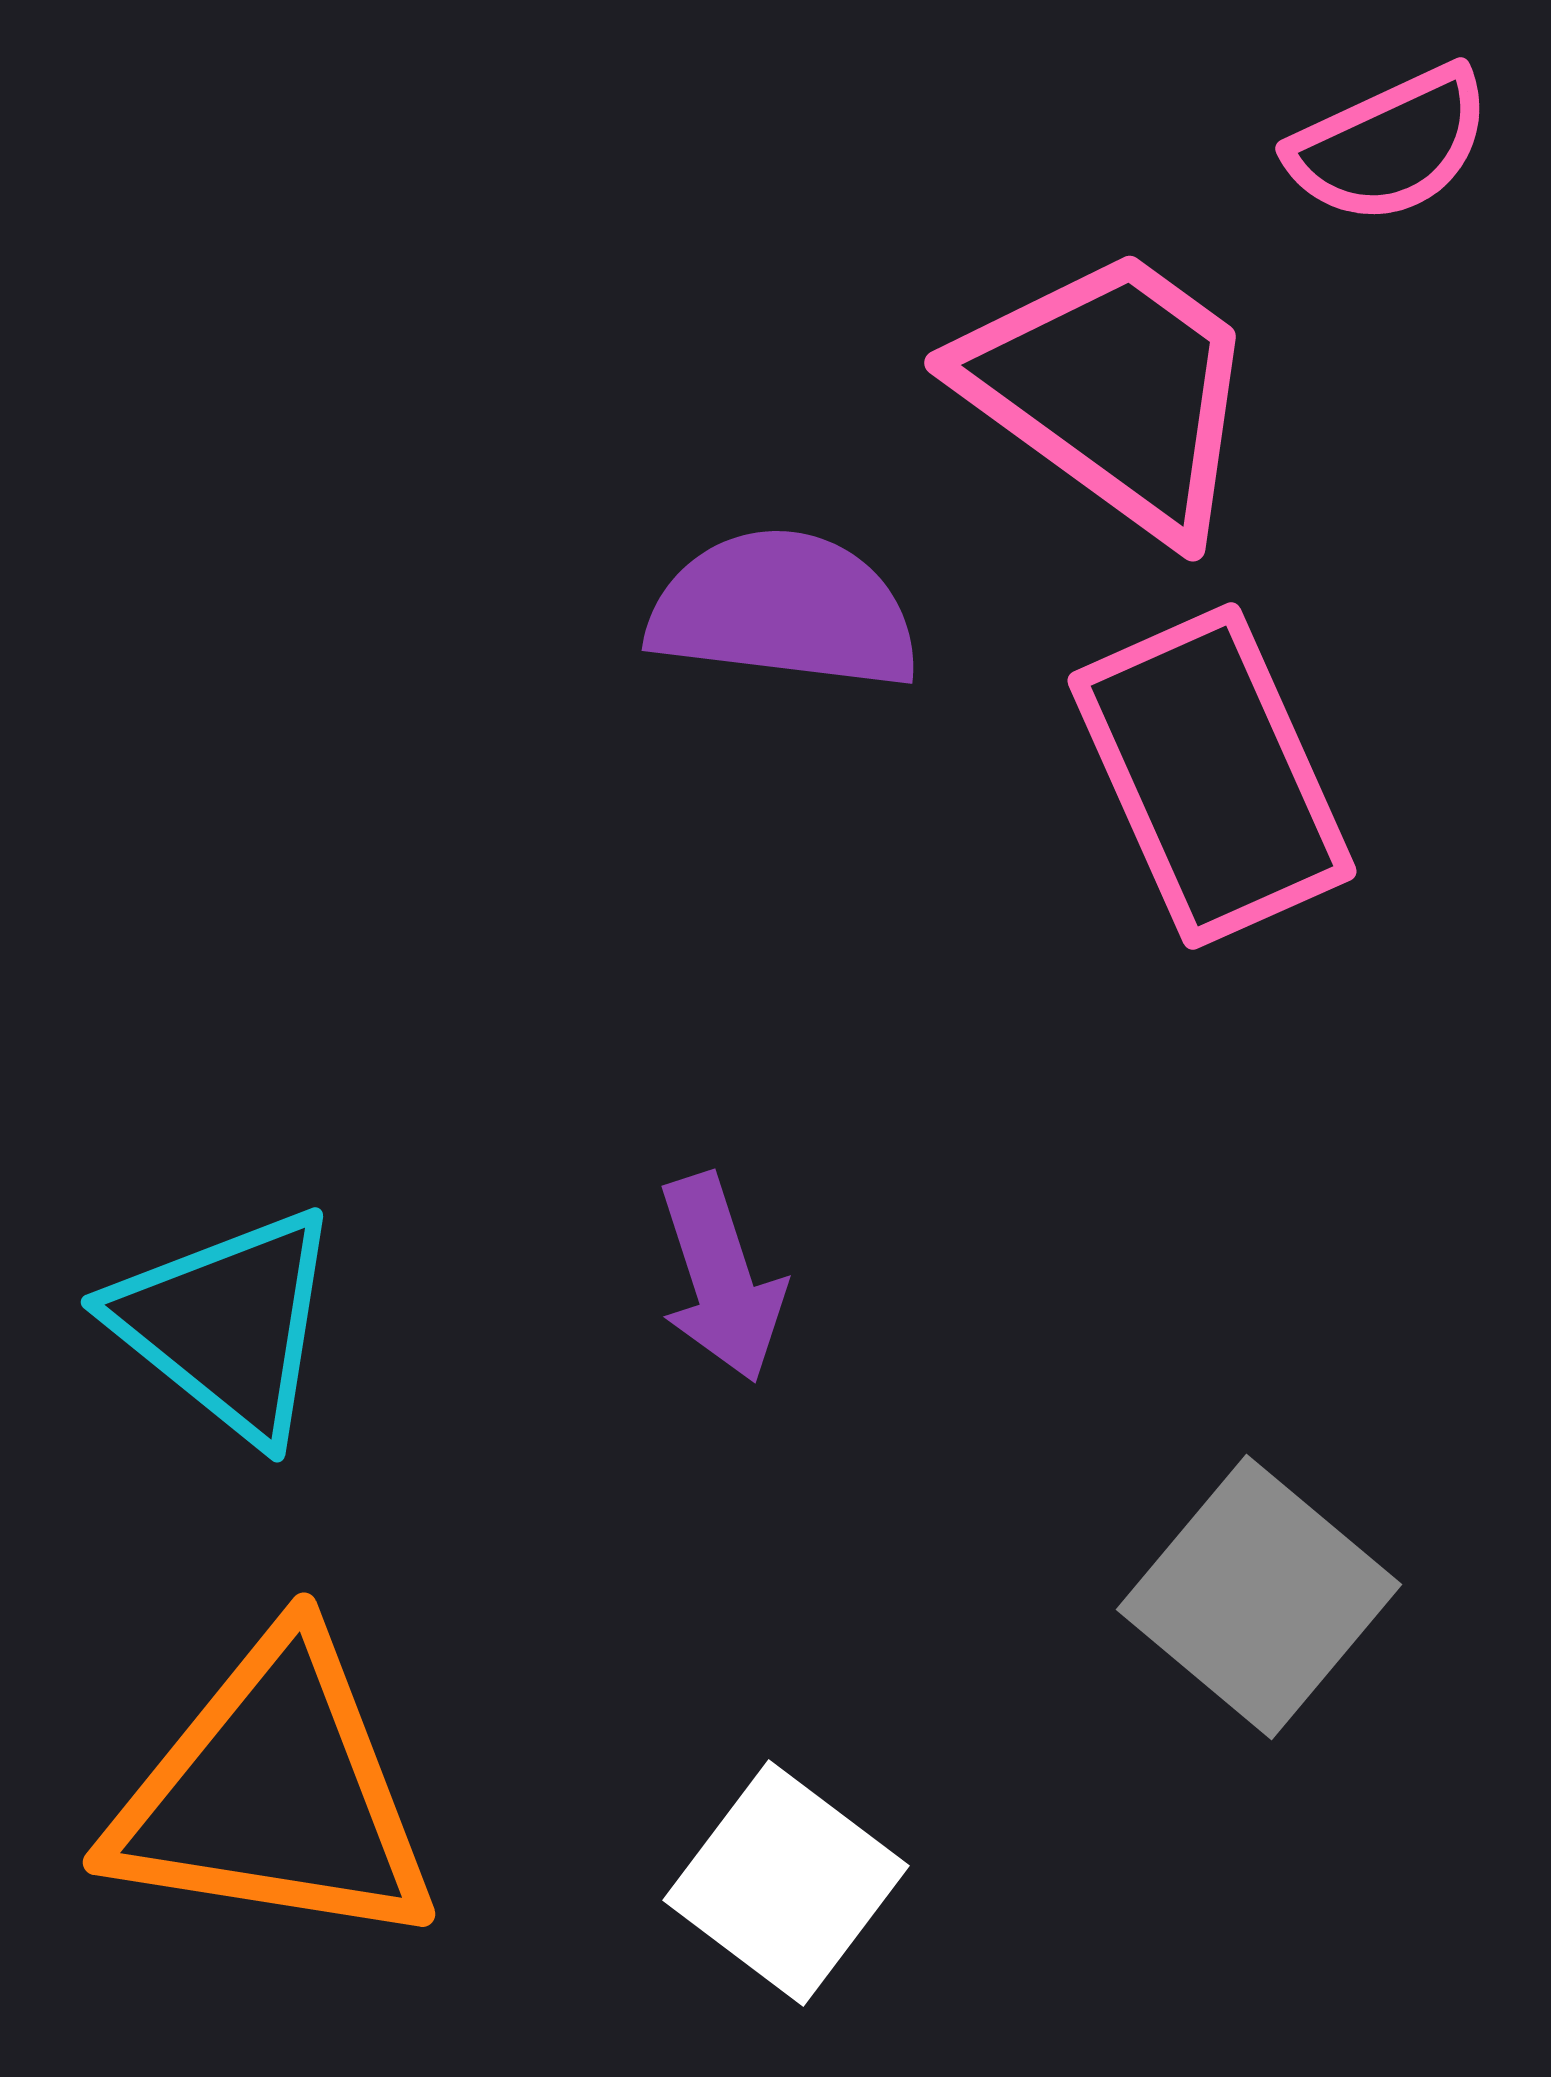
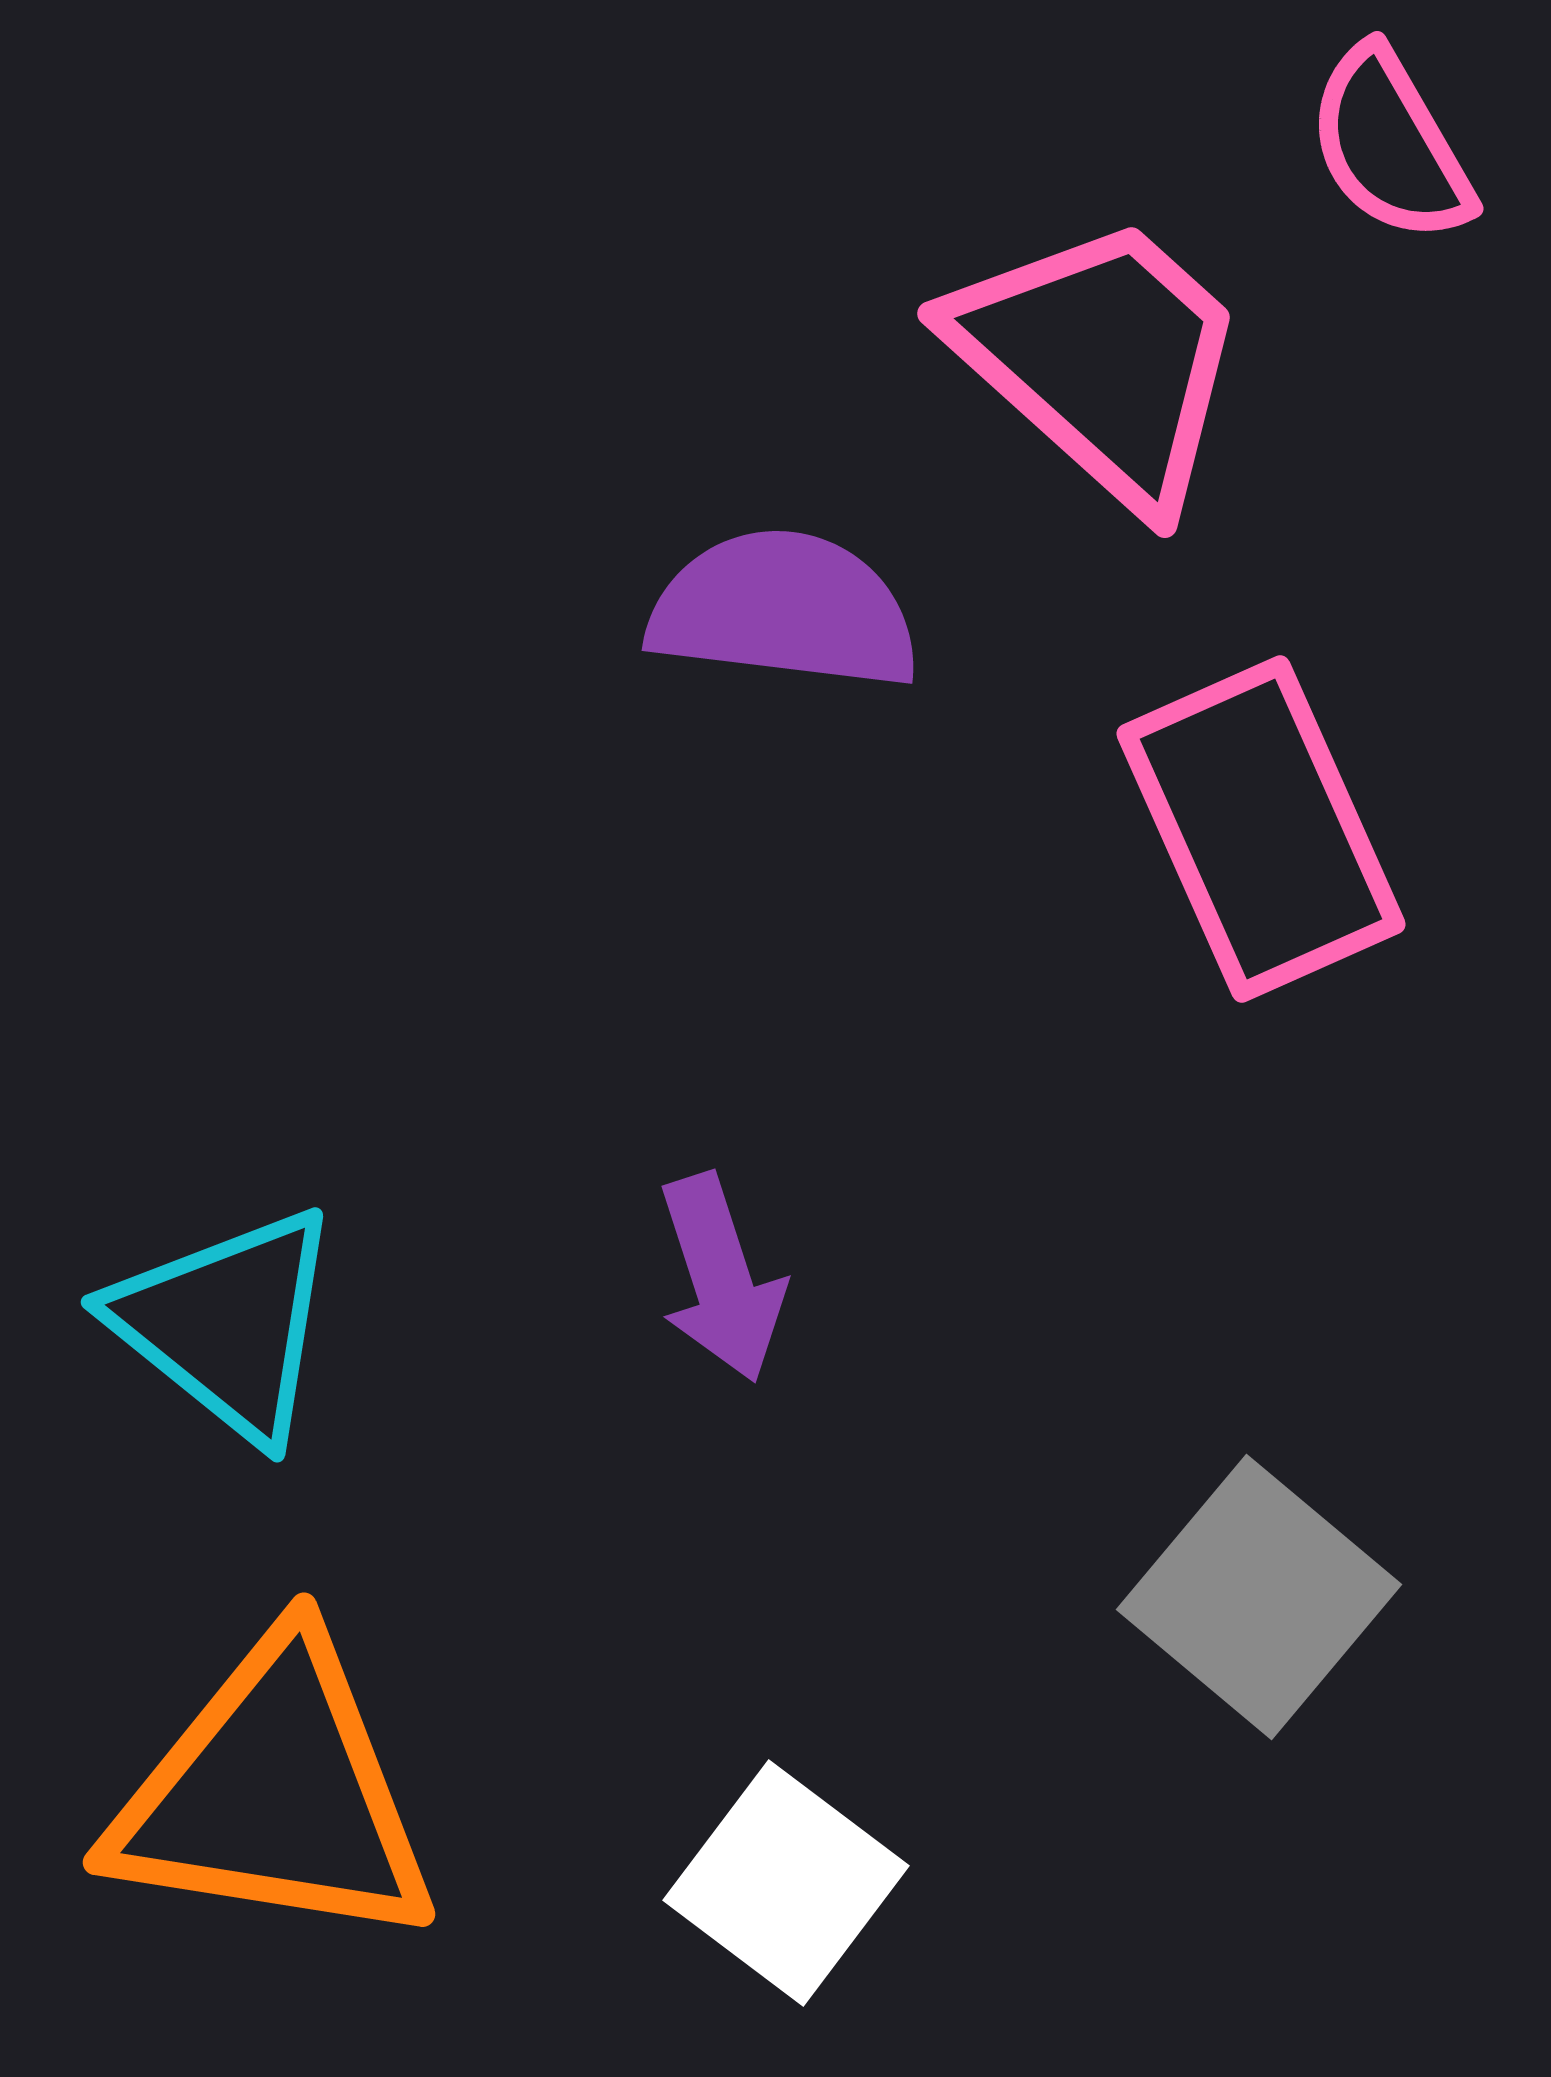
pink semicircle: rotated 85 degrees clockwise
pink trapezoid: moved 11 px left, 31 px up; rotated 6 degrees clockwise
pink rectangle: moved 49 px right, 53 px down
